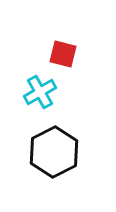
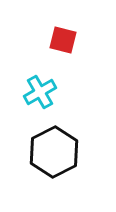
red square: moved 14 px up
